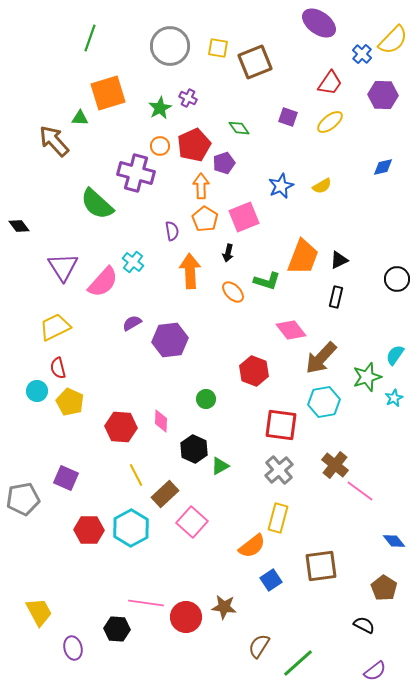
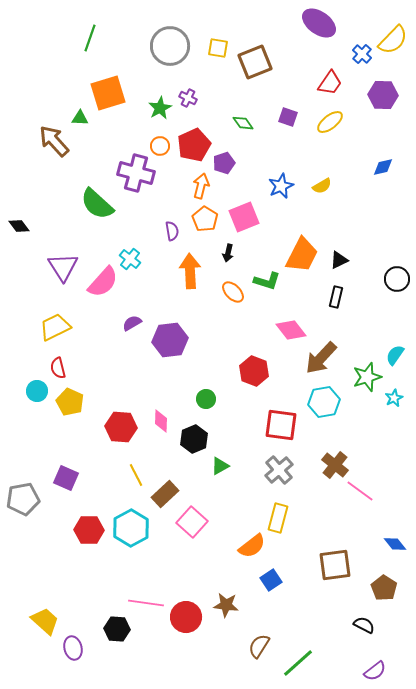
green diamond at (239, 128): moved 4 px right, 5 px up
orange arrow at (201, 186): rotated 15 degrees clockwise
orange trapezoid at (303, 257): moved 1 px left, 2 px up; rotated 6 degrees clockwise
cyan cross at (133, 262): moved 3 px left, 3 px up
black hexagon at (194, 449): moved 10 px up; rotated 12 degrees clockwise
blue diamond at (394, 541): moved 1 px right, 3 px down
brown square at (321, 566): moved 14 px right, 1 px up
brown star at (224, 607): moved 2 px right, 2 px up
yellow trapezoid at (39, 612): moved 6 px right, 9 px down; rotated 20 degrees counterclockwise
